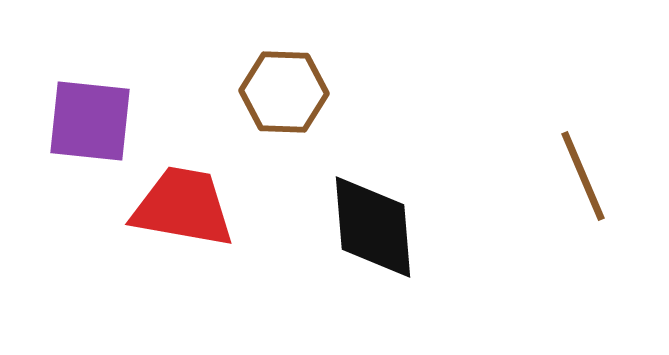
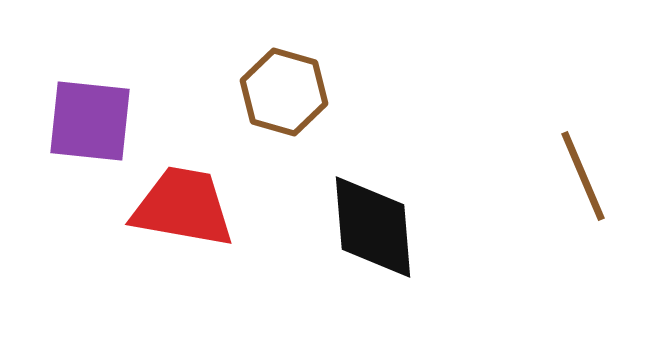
brown hexagon: rotated 14 degrees clockwise
